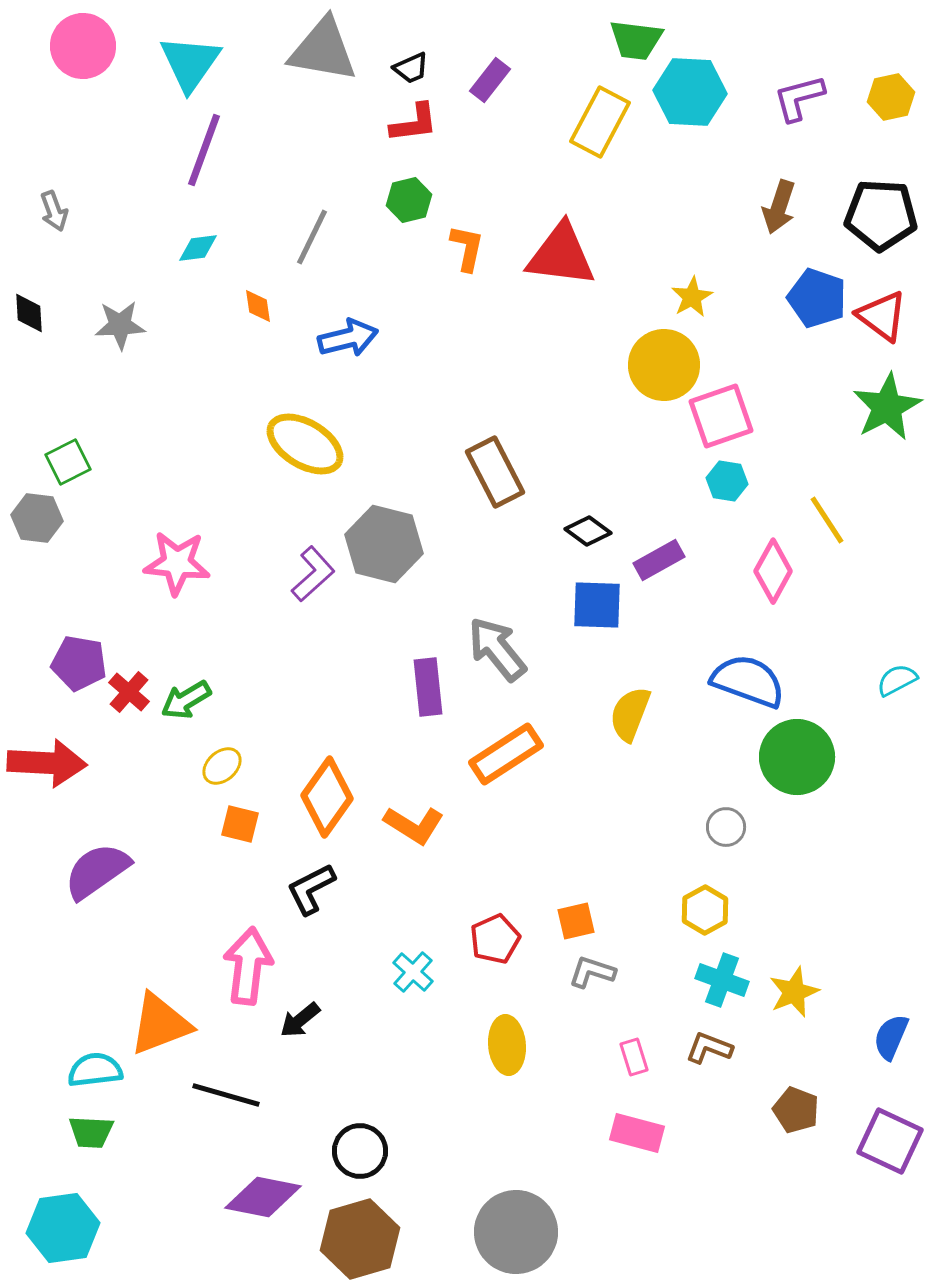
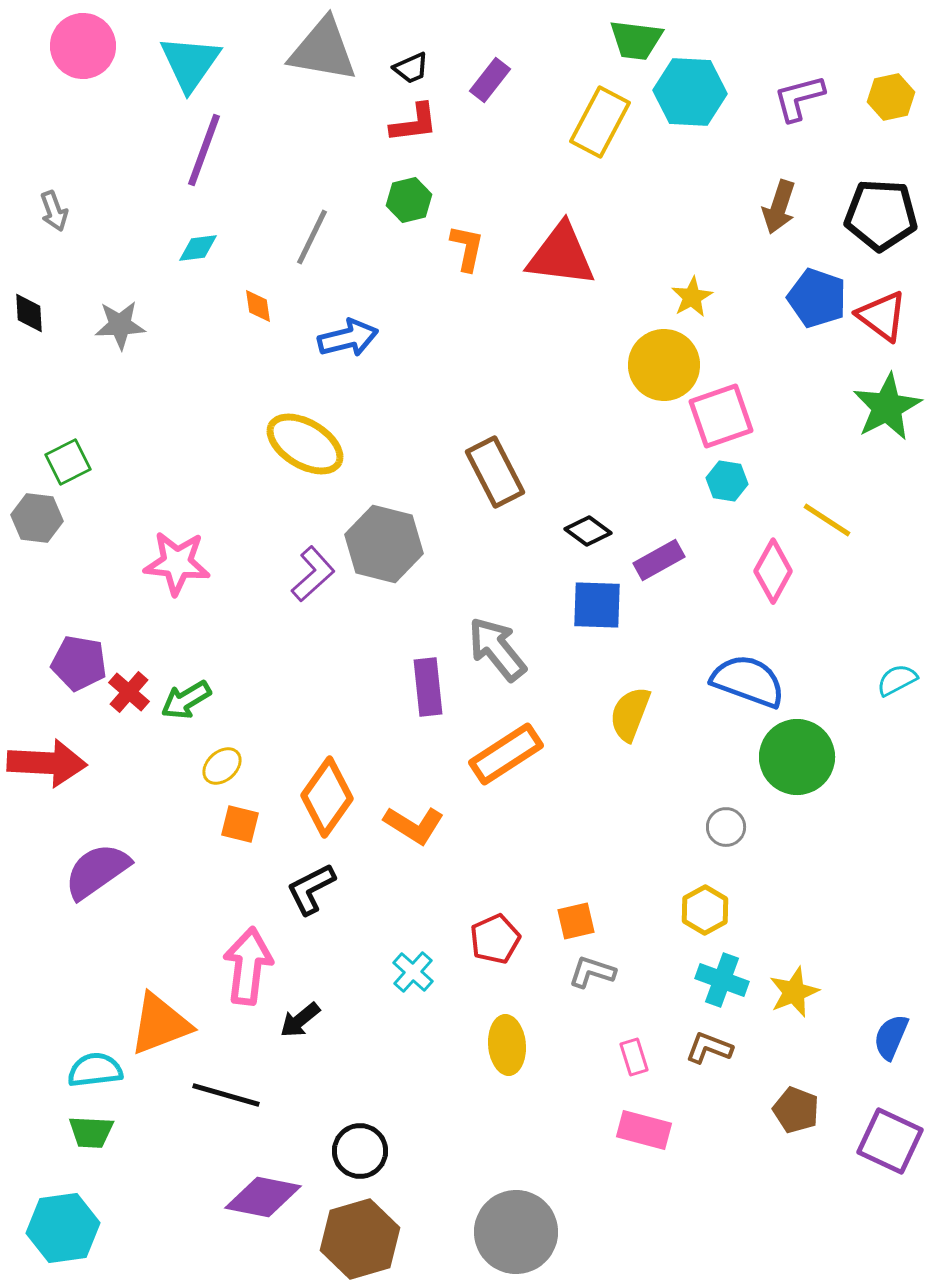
yellow line at (827, 520): rotated 24 degrees counterclockwise
pink rectangle at (637, 1133): moved 7 px right, 3 px up
